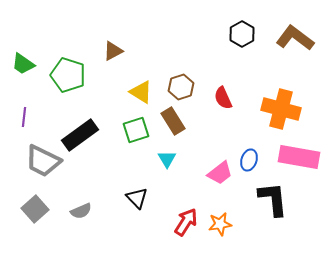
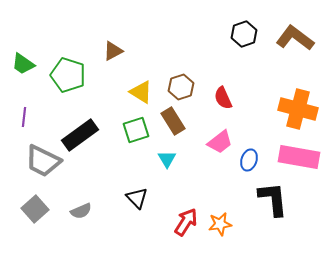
black hexagon: moved 2 px right; rotated 10 degrees clockwise
orange cross: moved 17 px right
pink trapezoid: moved 31 px up
